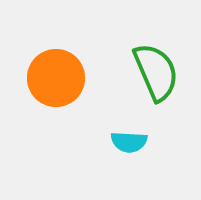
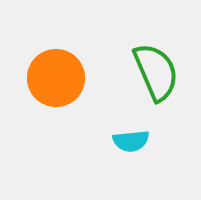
cyan semicircle: moved 2 px right, 1 px up; rotated 9 degrees counterclockwise
